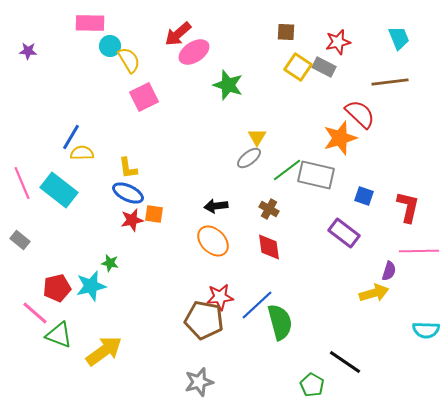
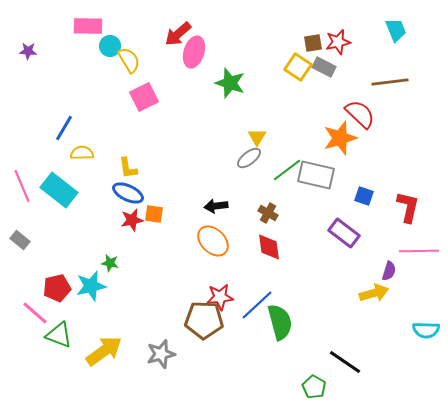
pink rectangle at (90, 23): moved 2 px left, 3 px down
brown square at (286, 32): moved 27 px right, 11 px down; rotated 12 degrees counterclockwise
cyan trapezoid at (399, 38): moved 3 px left, 8 px up
pink ellipse at (194, 52): rotated 40 degrees counterclockwise
green star at (228, 85): moved 2 px right, 2 px up
blue line at (71, 137): moved 7 px left, 9 px up
pink line at (22, 183): moved 3 px down
brown cross at (269, 209): moved 1 px left, 4 px down
brown pentagon at (204, 320): rotated 9 degrees counterclockwise
gray star at (199, 382): moved 38 px left, 28 px up
green pentagon at (312, 385): moved 2 px right, 2 px down
